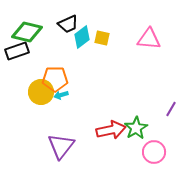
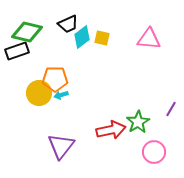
yellow circle: moved 2 px left, 1 px down
green star: moved 2 px right, 6 px up
